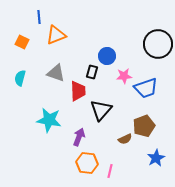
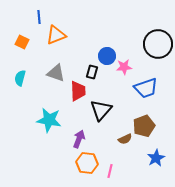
pink star: moved 9 px up
purple arrow: moved 2 px down
